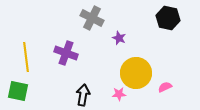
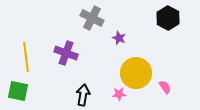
black hexagon: rotated 15 degrees clockwise
pink semicircle: rotated 80 degrees clockwise
